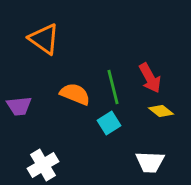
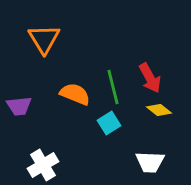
orange triangle: rotated 24 degrees clockwise
yellow diamond: moved 2 px left, 1 px up
